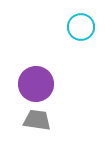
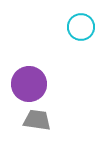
purple circle: moved 7 px left
